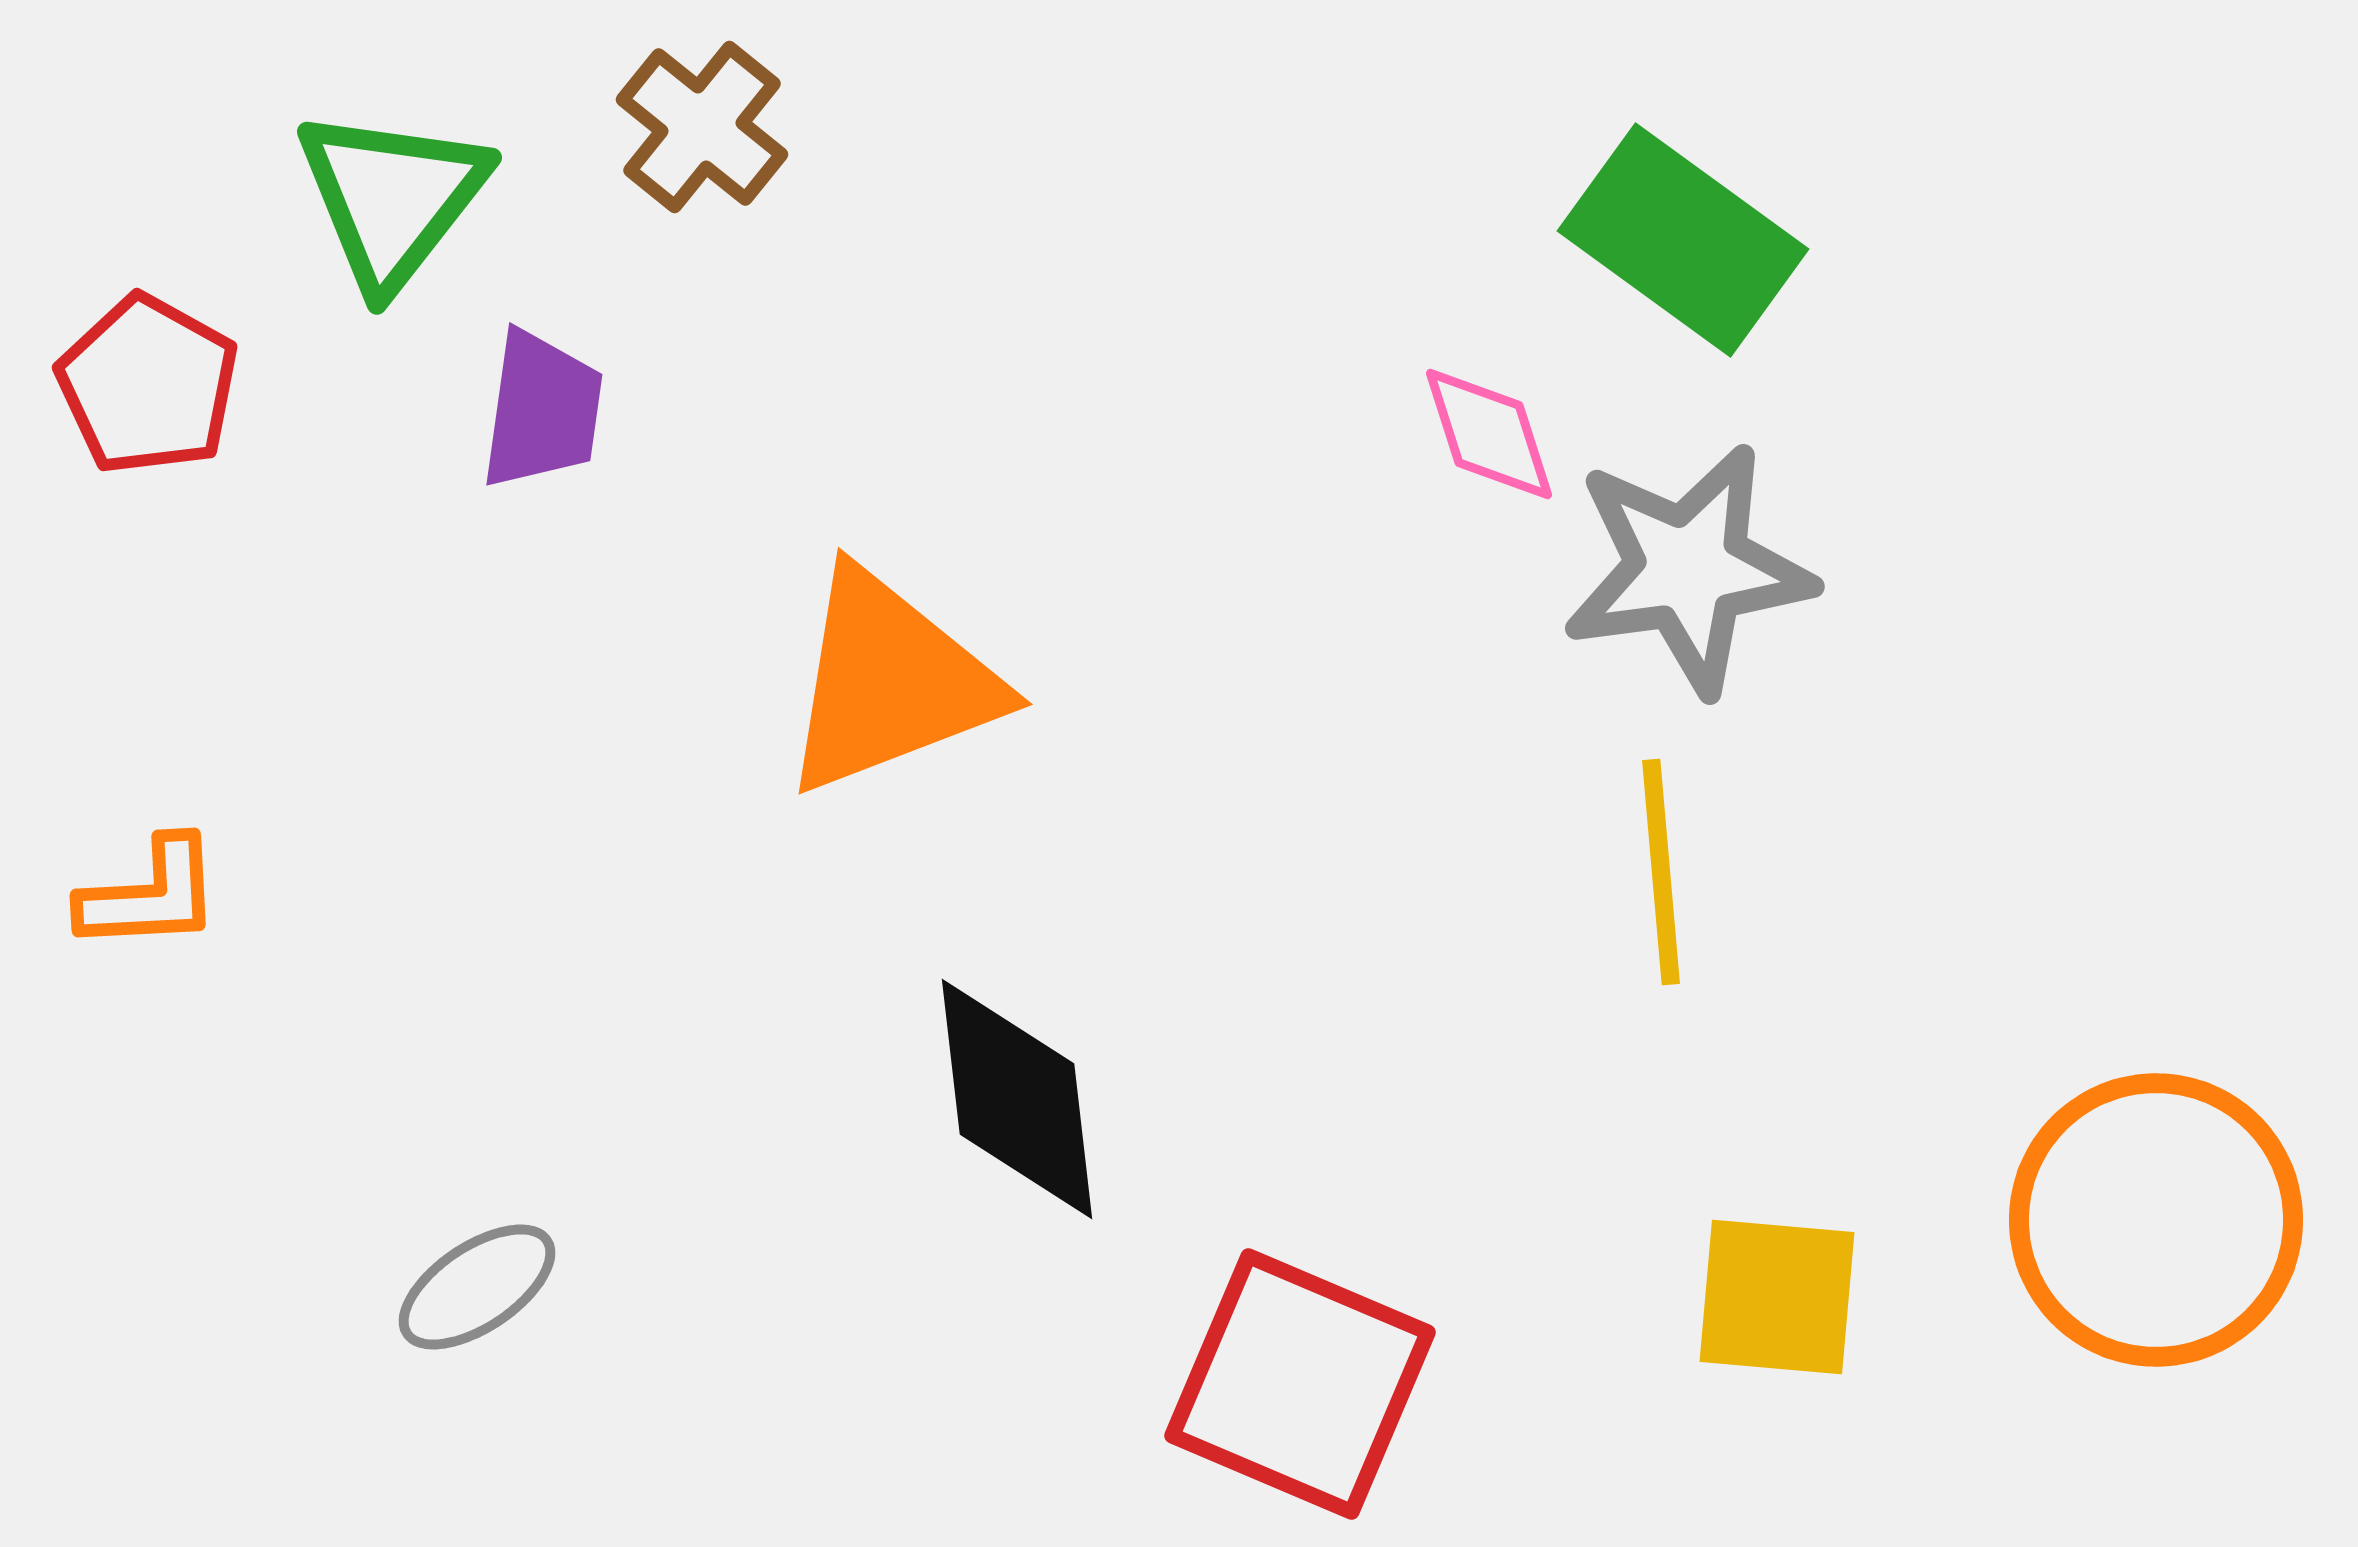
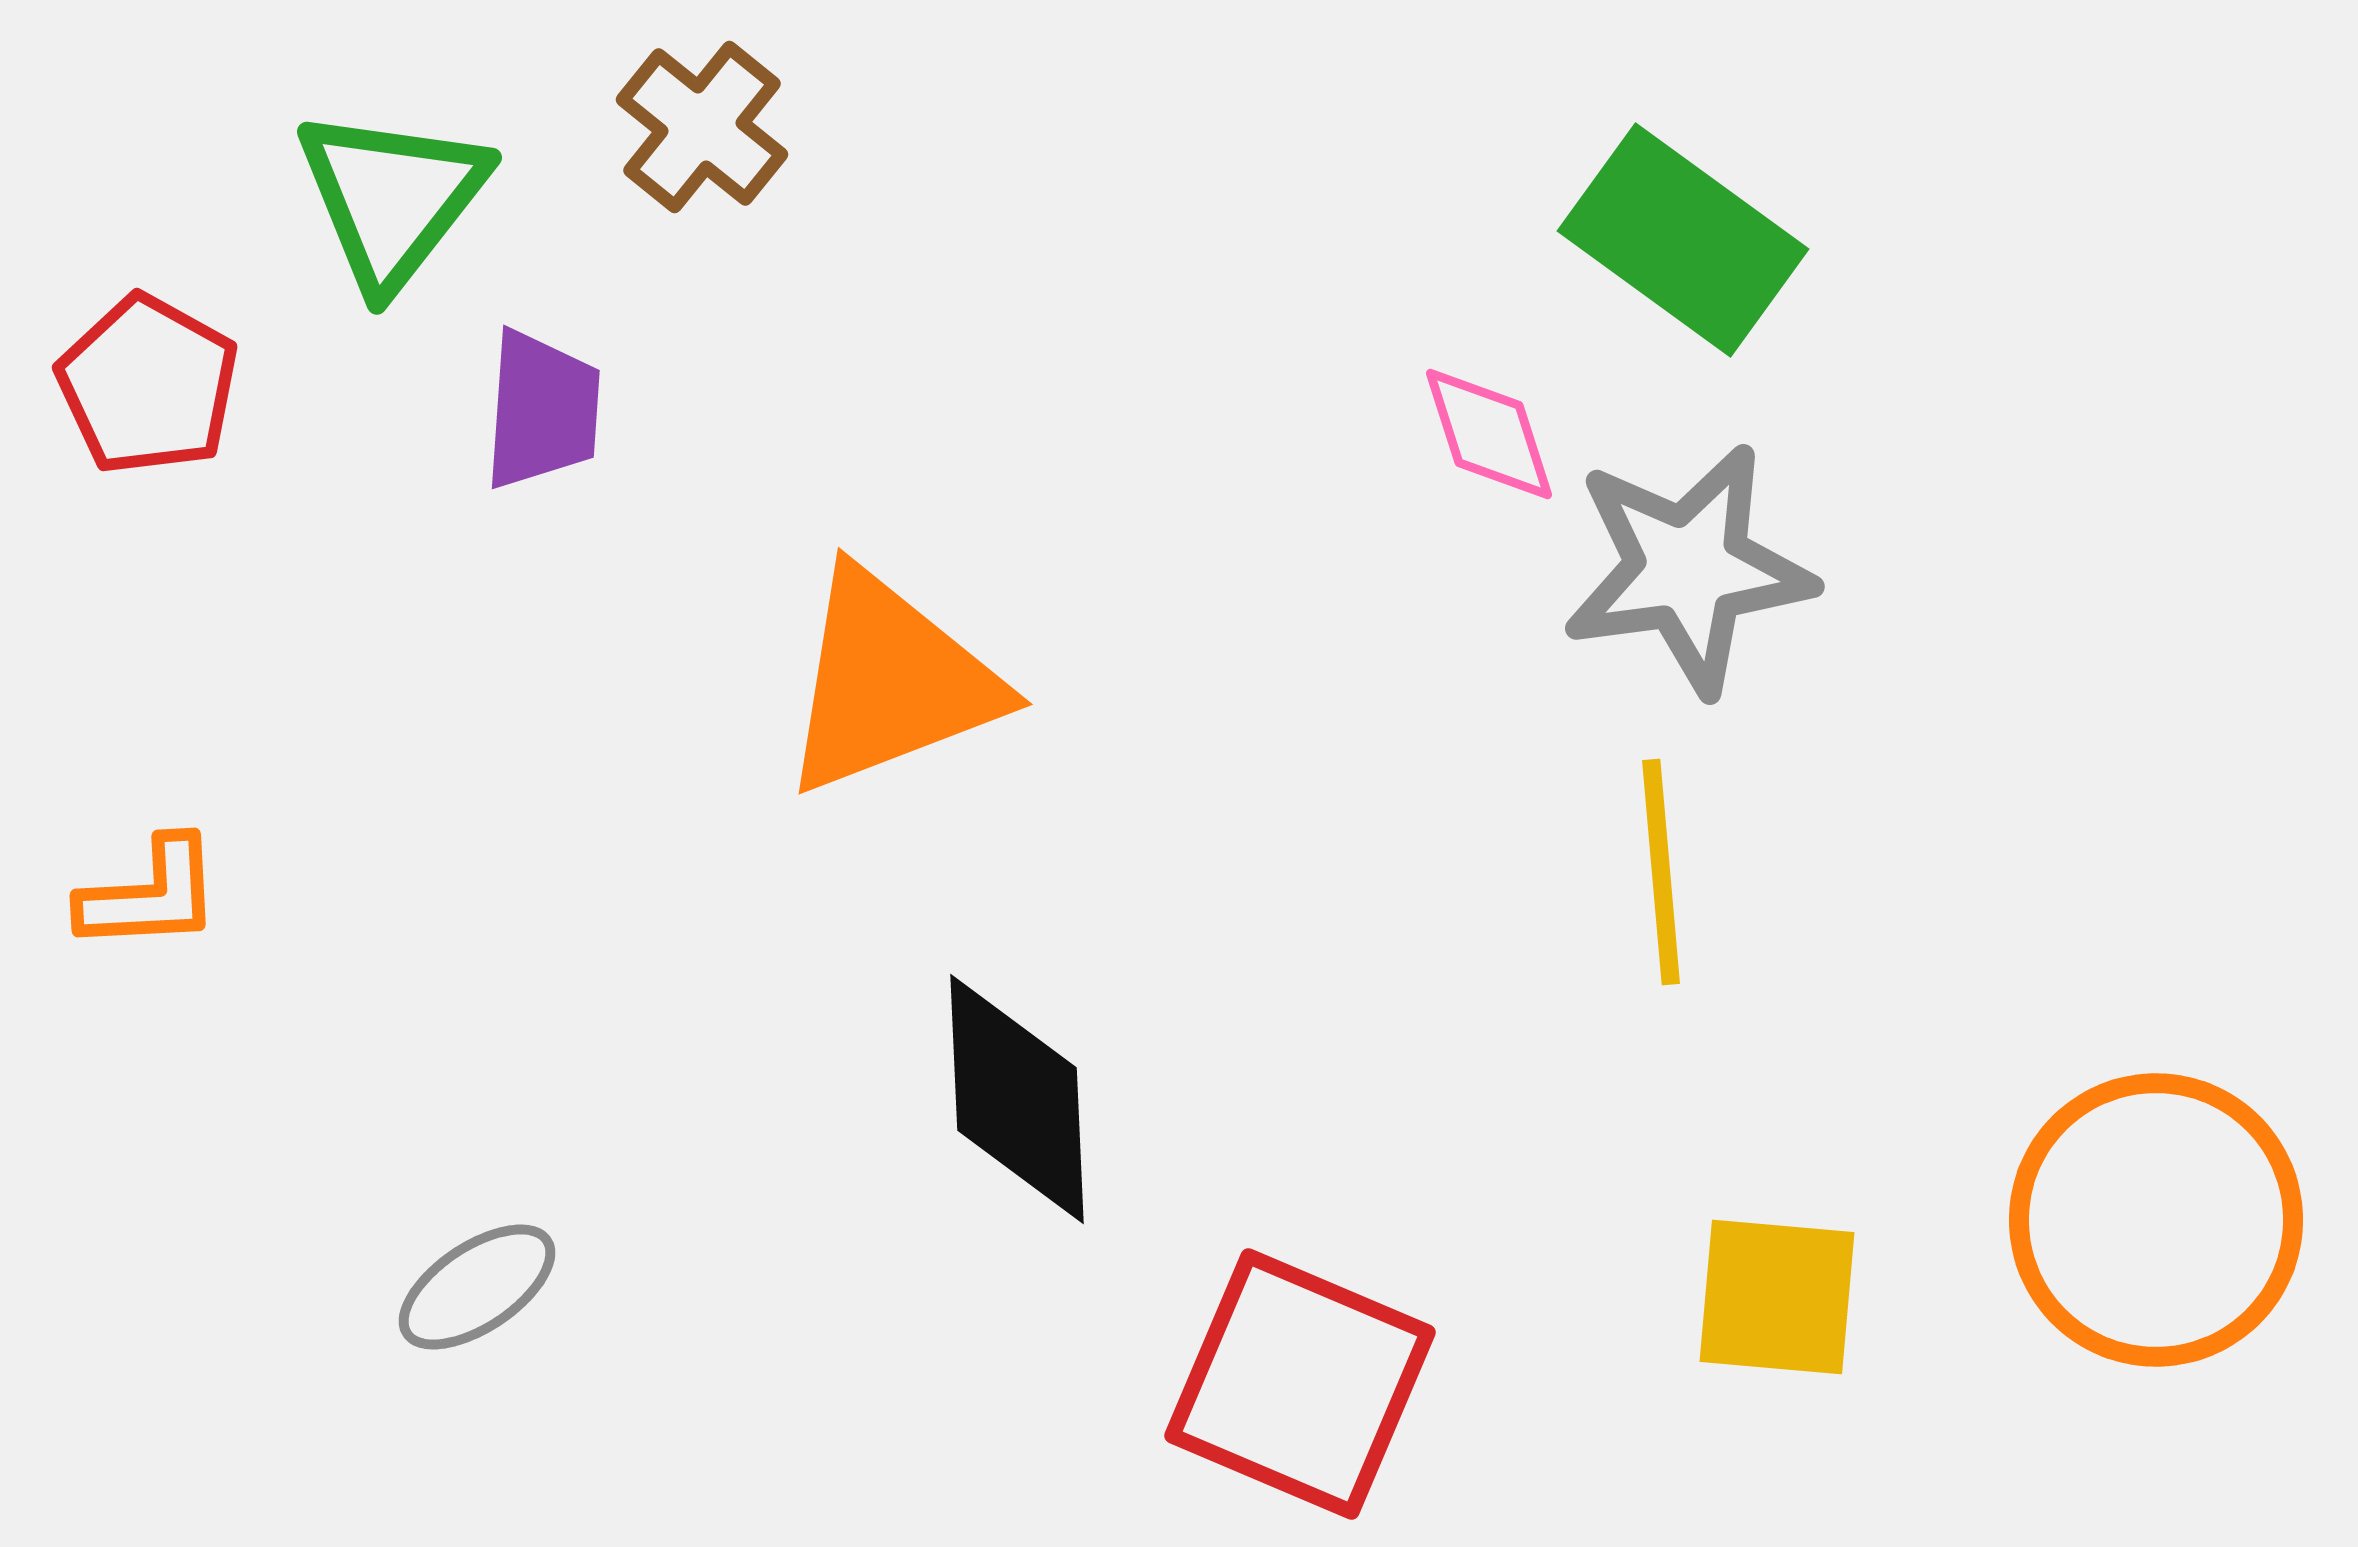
purple trapezoid: rotated 4 degrees counterclockwise
black diamond: rotated 4 degrees clockwise
